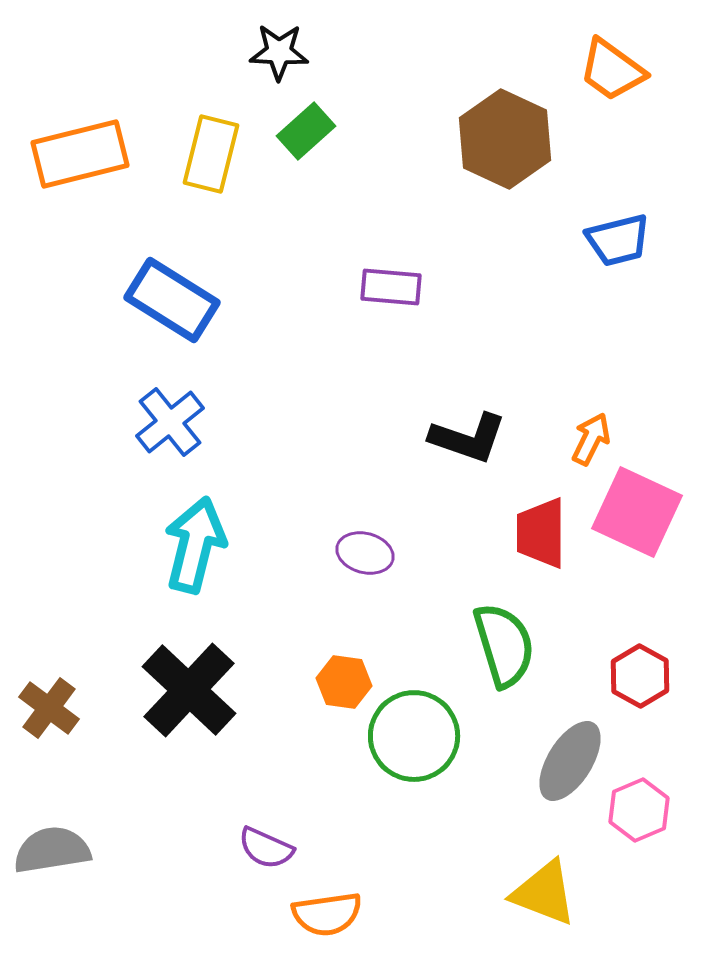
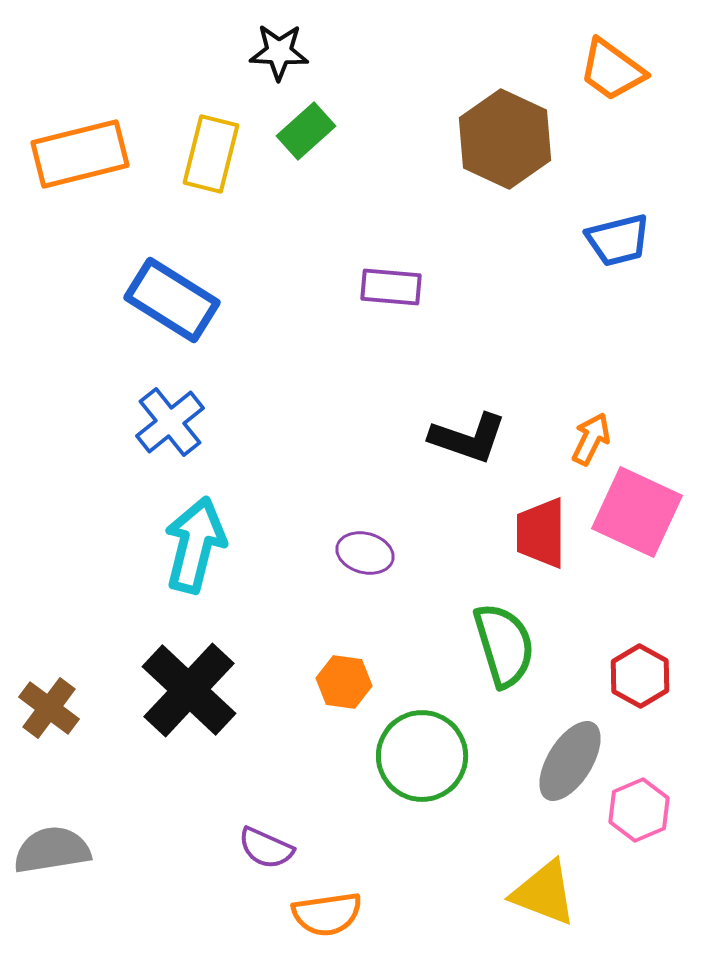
green circle: moved 8 px right, 20 px down
